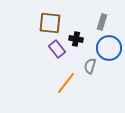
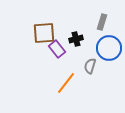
brown square: moved 6 px left, 10 px down; rotated 10 degrees counterclockwise
black cross: rotated 24 degrees counterclockwise
